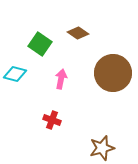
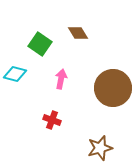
brown diamond: rotated 25 degrees clockwise
brown circle: moved 15 px down
brown star: moved 2 px left
